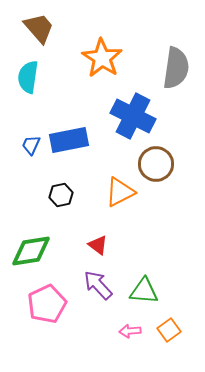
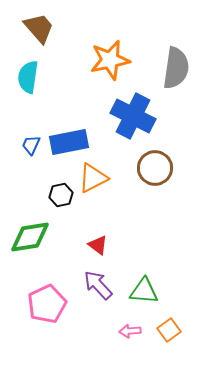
orange star: moved 8 px right, 2 px down; rotated 27 degrees clockwise
blue rectangle: moved 2 px down
brown circle: moved 1 px left, 4 px down
orange triangle: moved 27 px left, 14 px up
green diamond: moved 1 px left, 14 px up
